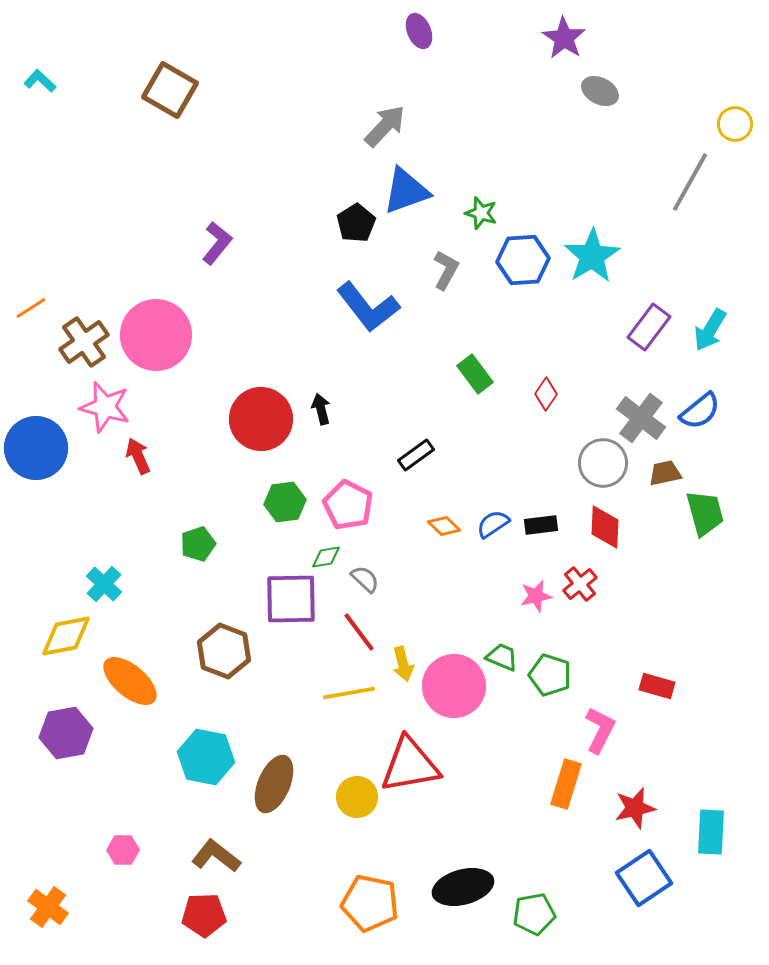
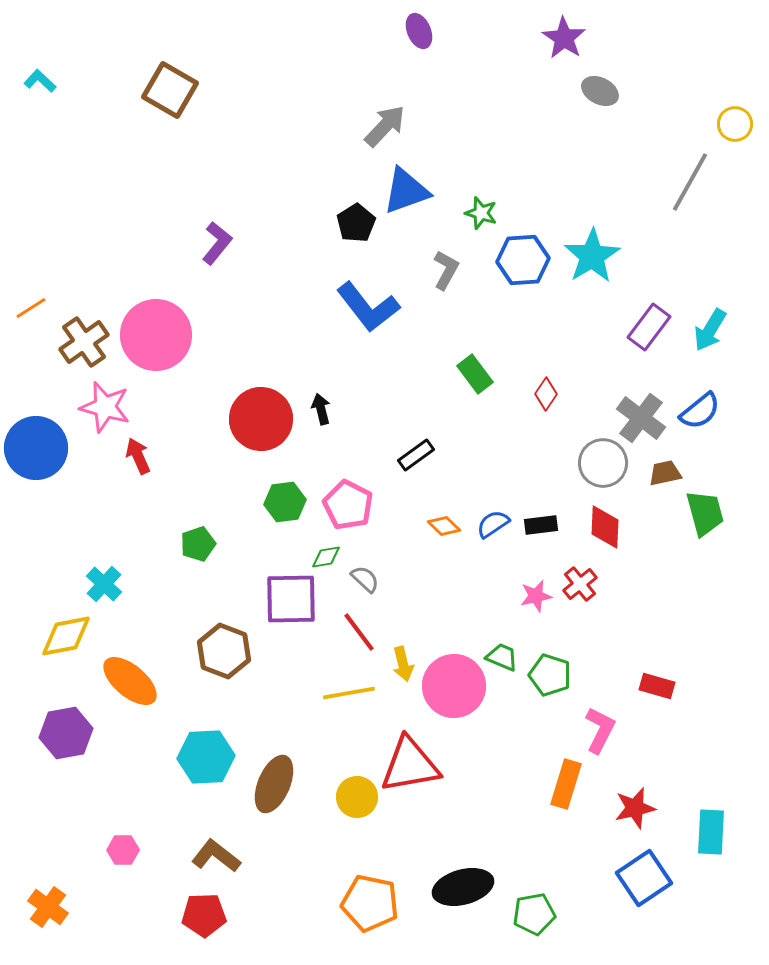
cyan hexagon at (206, 757): rotated 14 degrees counterclockwise
